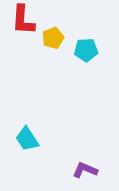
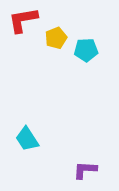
red L-shape: rotated 76 degrees clockwise
yellow pentagon: moved 3 px right
purple L-shape: rotated 20 degrees counterclockwise
